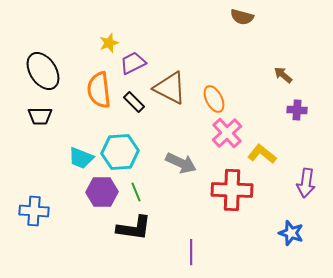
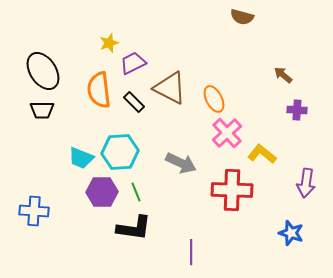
black trapezoid: moved 2 px right, 6 px up
